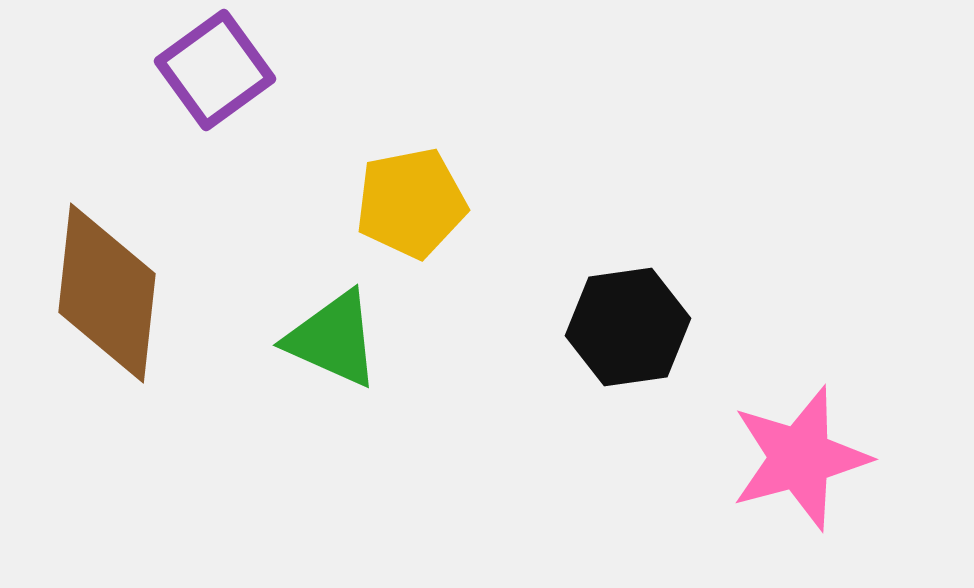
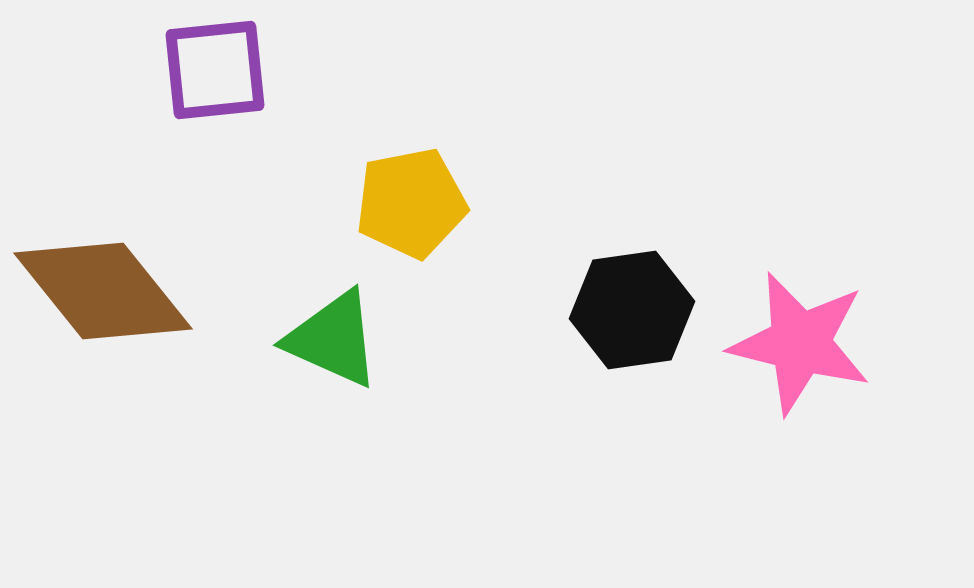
purple square: rotated 30 degrees clockwise
brown diamond: moved 4 px left, 2 px up; rotated 45 degrees counterclockwise
black hexagon: moved 4 px right, 17 px up
pink star: moved 115 px up; rotated 29 degrees clockwise
